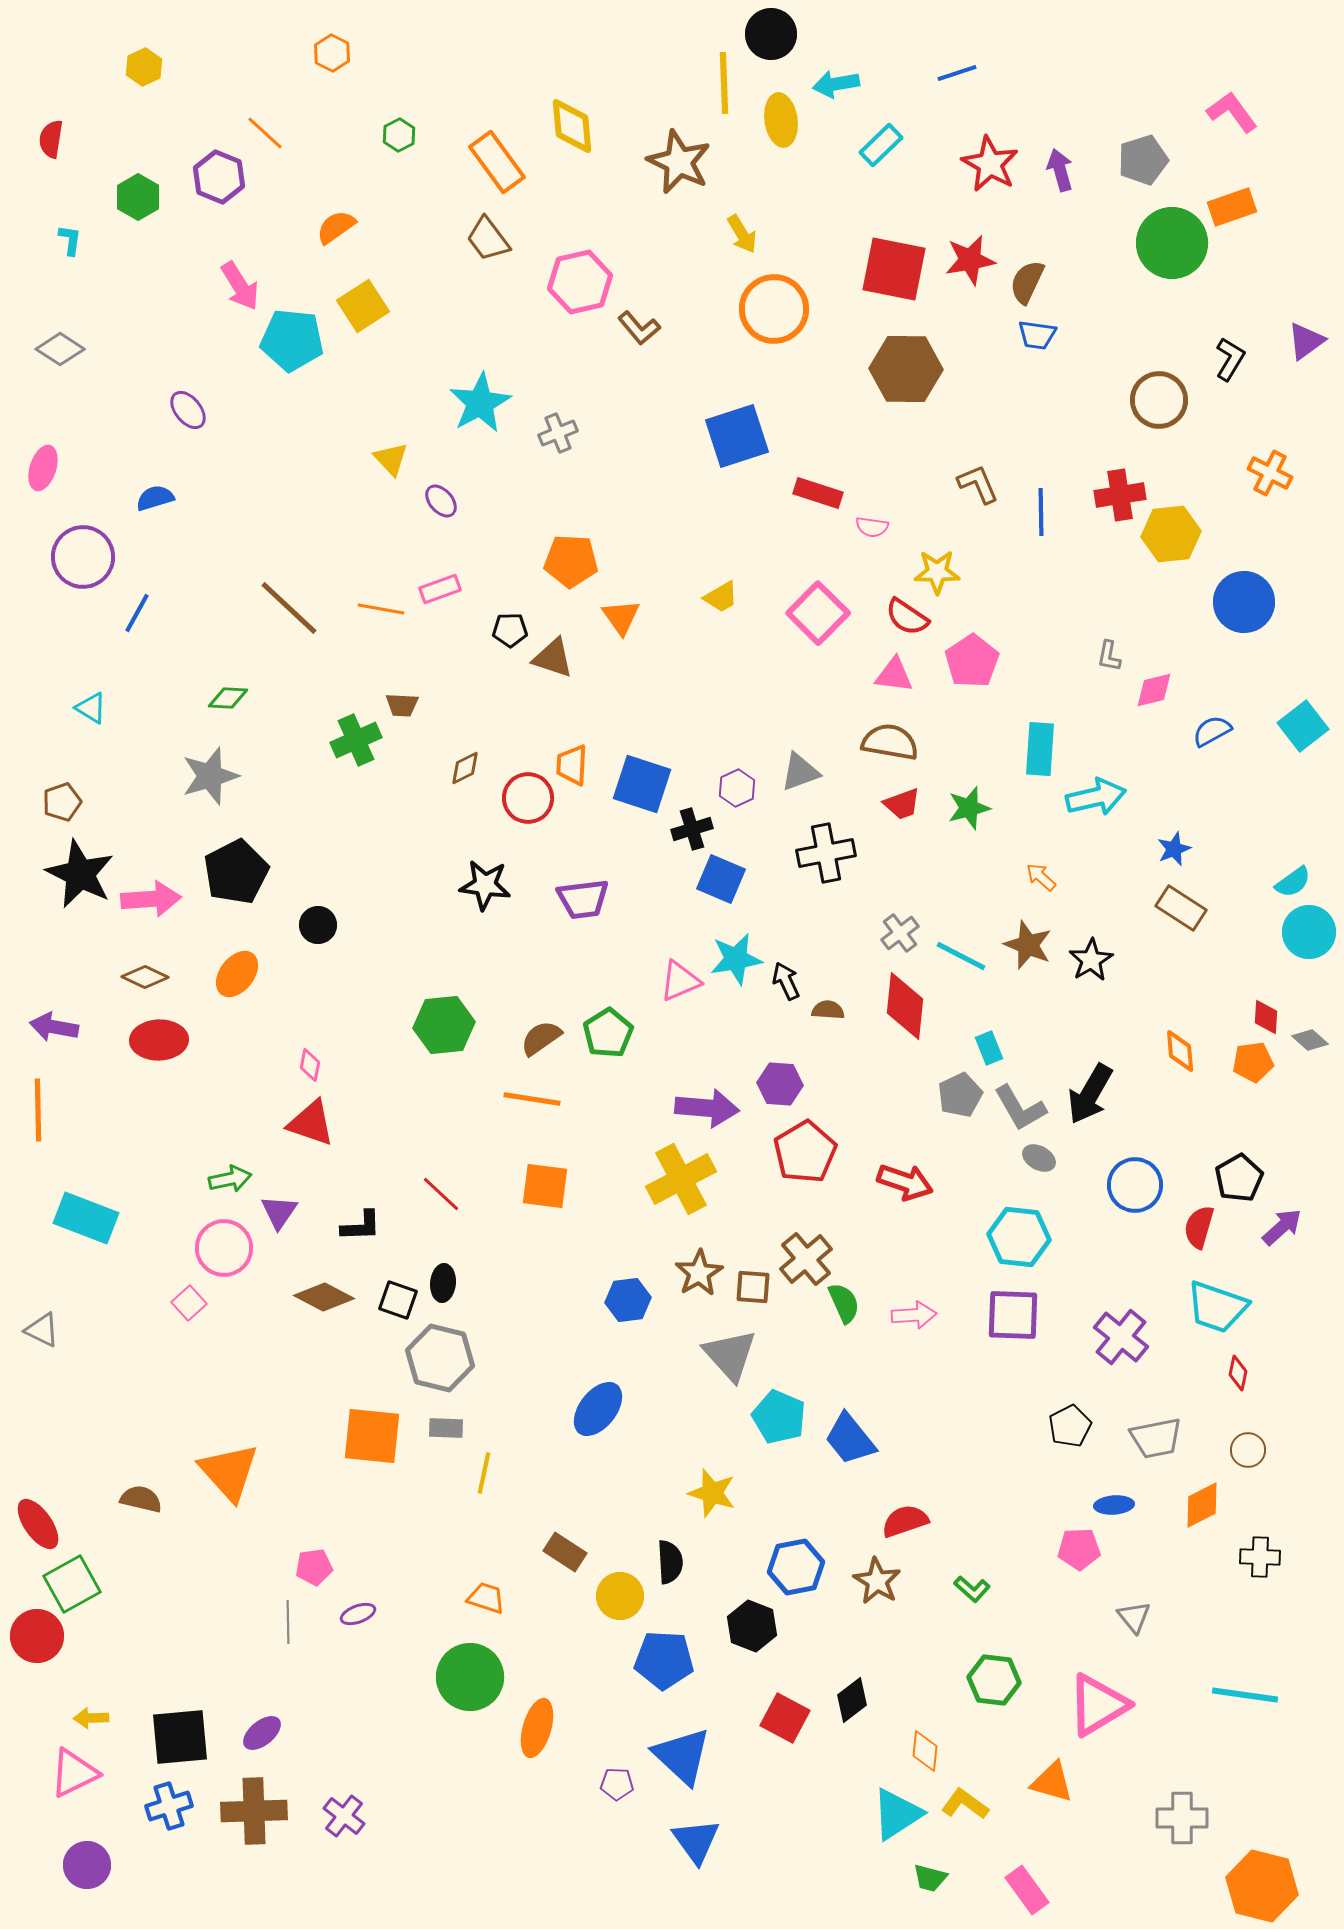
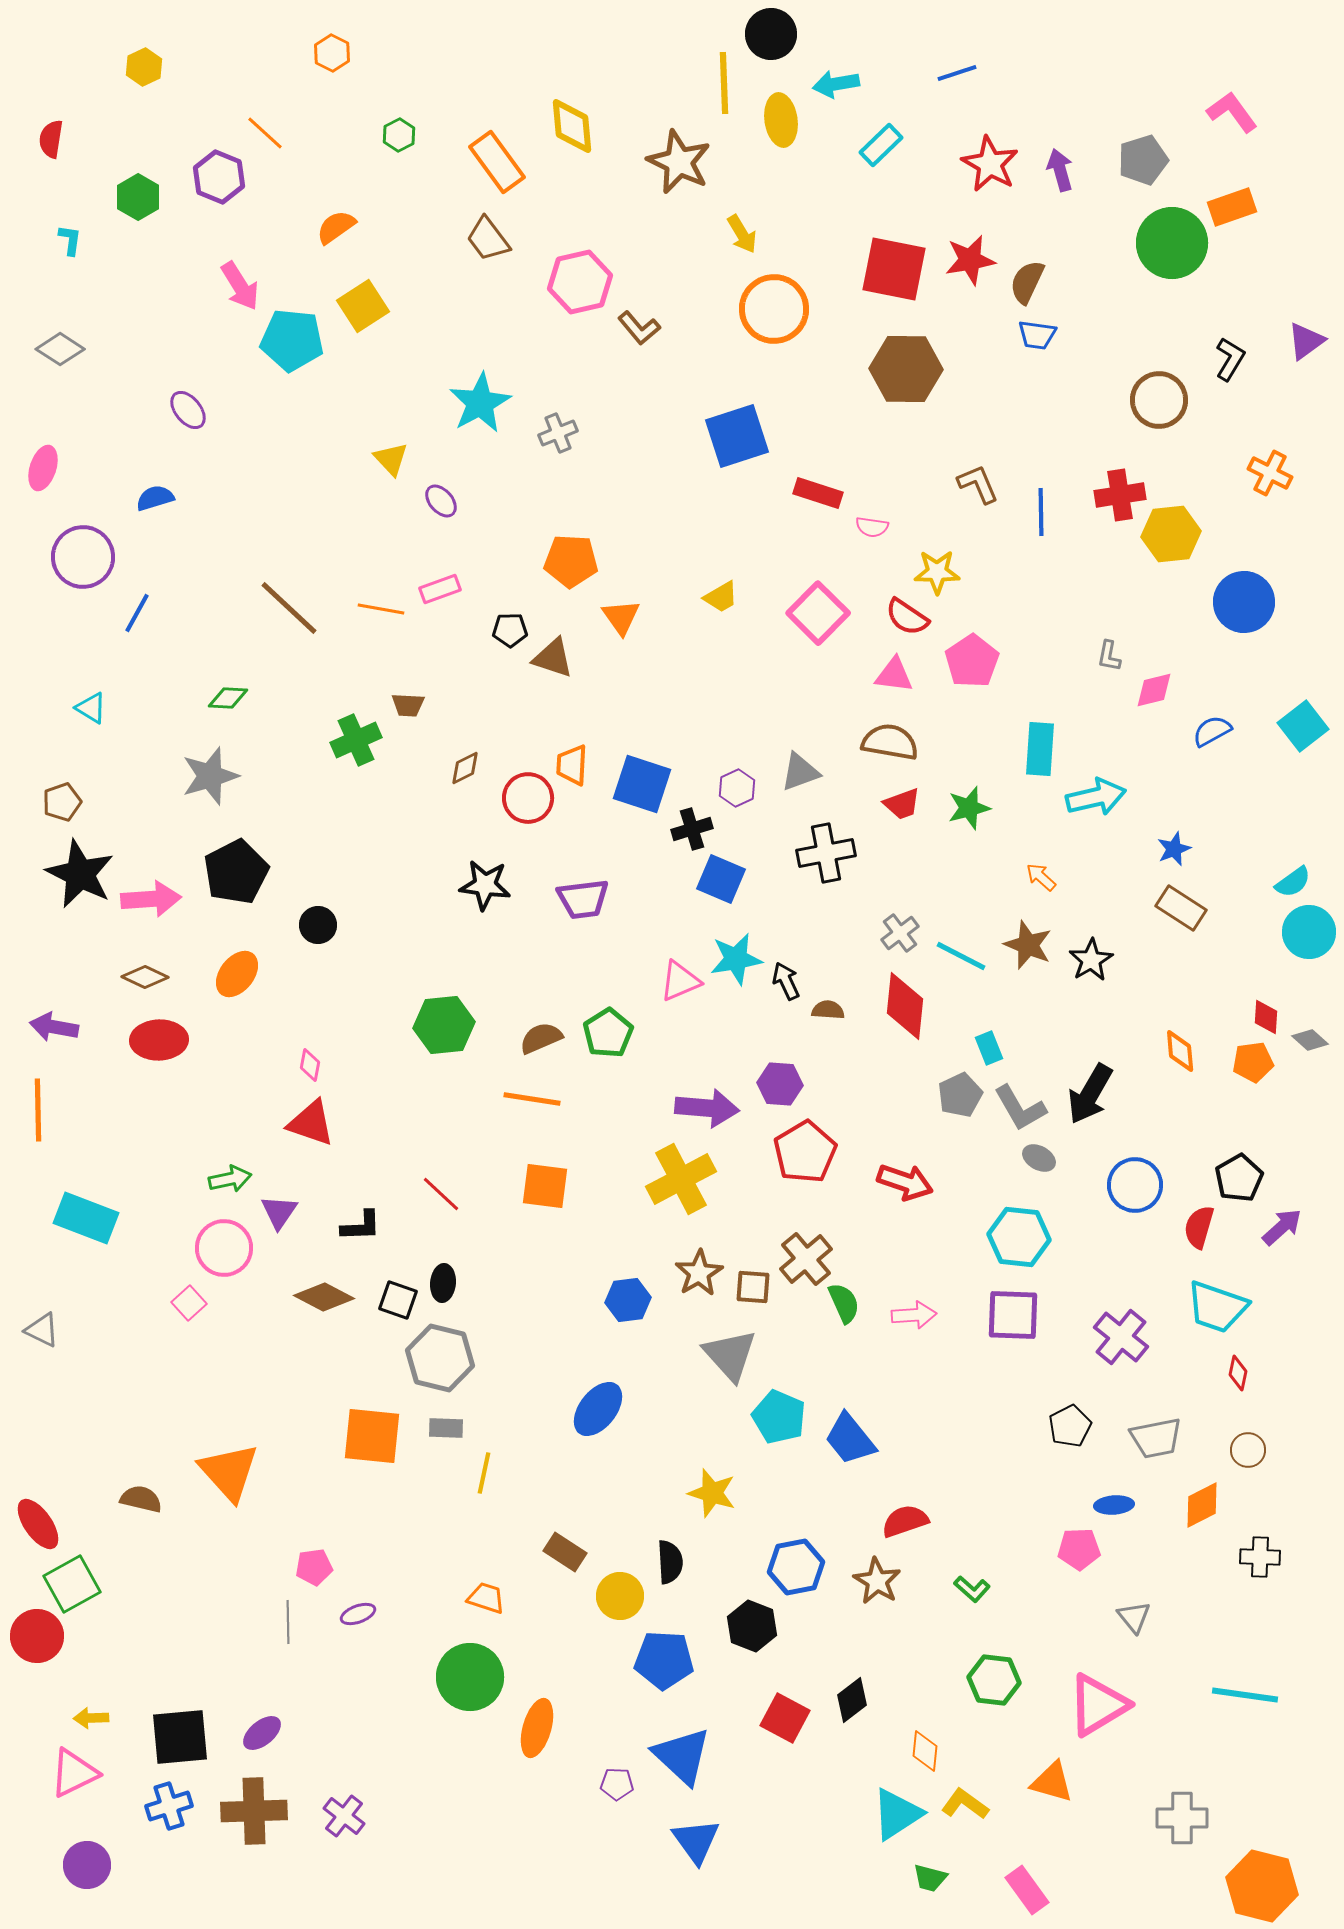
brown trapezoid at (402, 705): moved 6 px right
brown semicircle at (541, 1038): rotated 12 degrees clockwise
